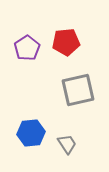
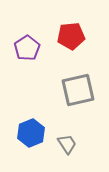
red pentagon: moved 5 px right, 6 px up
blue hexagon: rotated 16 degrees counterclockwise
